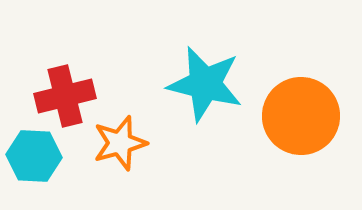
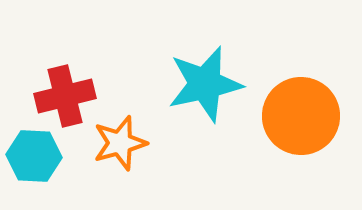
cyan star: rotated 26 degrees counterclockwise
